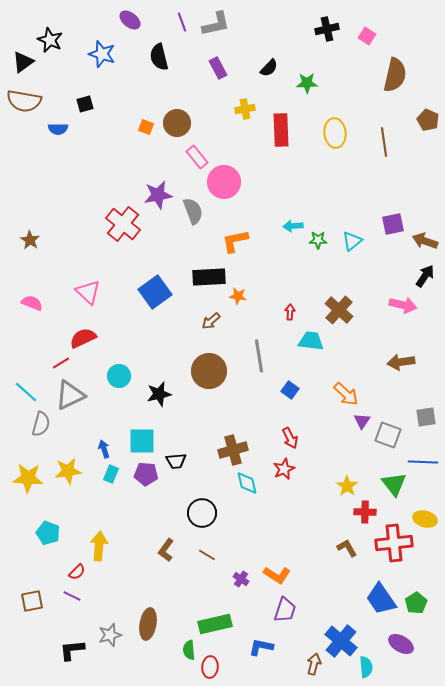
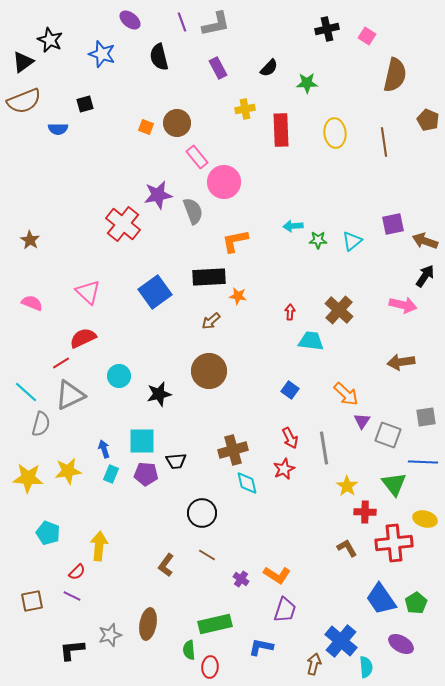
brown semicircle at (24, 101): rotated 32 degrees counterclockwise
gray line at (259, 356): moved 65 px right, 92 px down
brown L-shape at (166, 550): moved 15 px down
